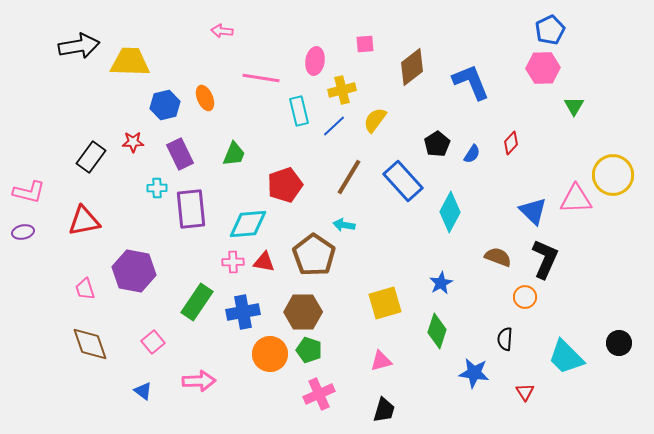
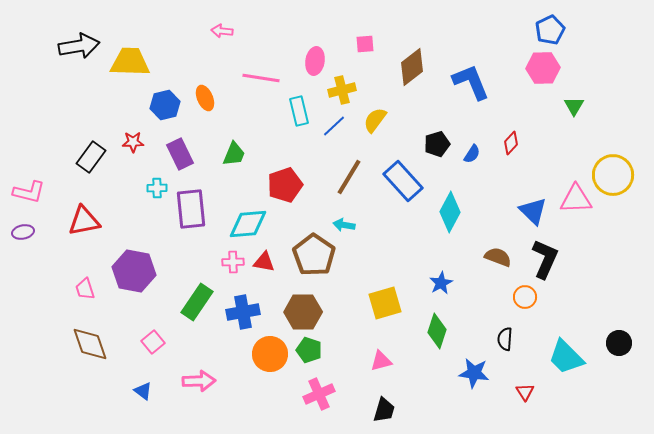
black pentagon at (437, 144): rotated 15 degrees clockwise
